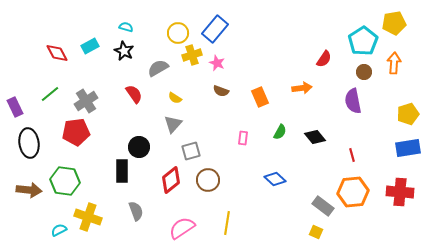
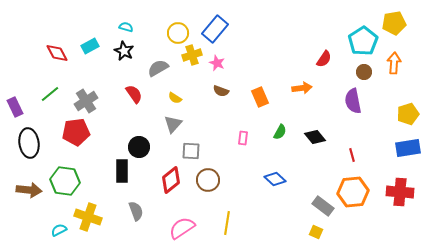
gray square at (191, 151): rotated 18 degrees clockwise
